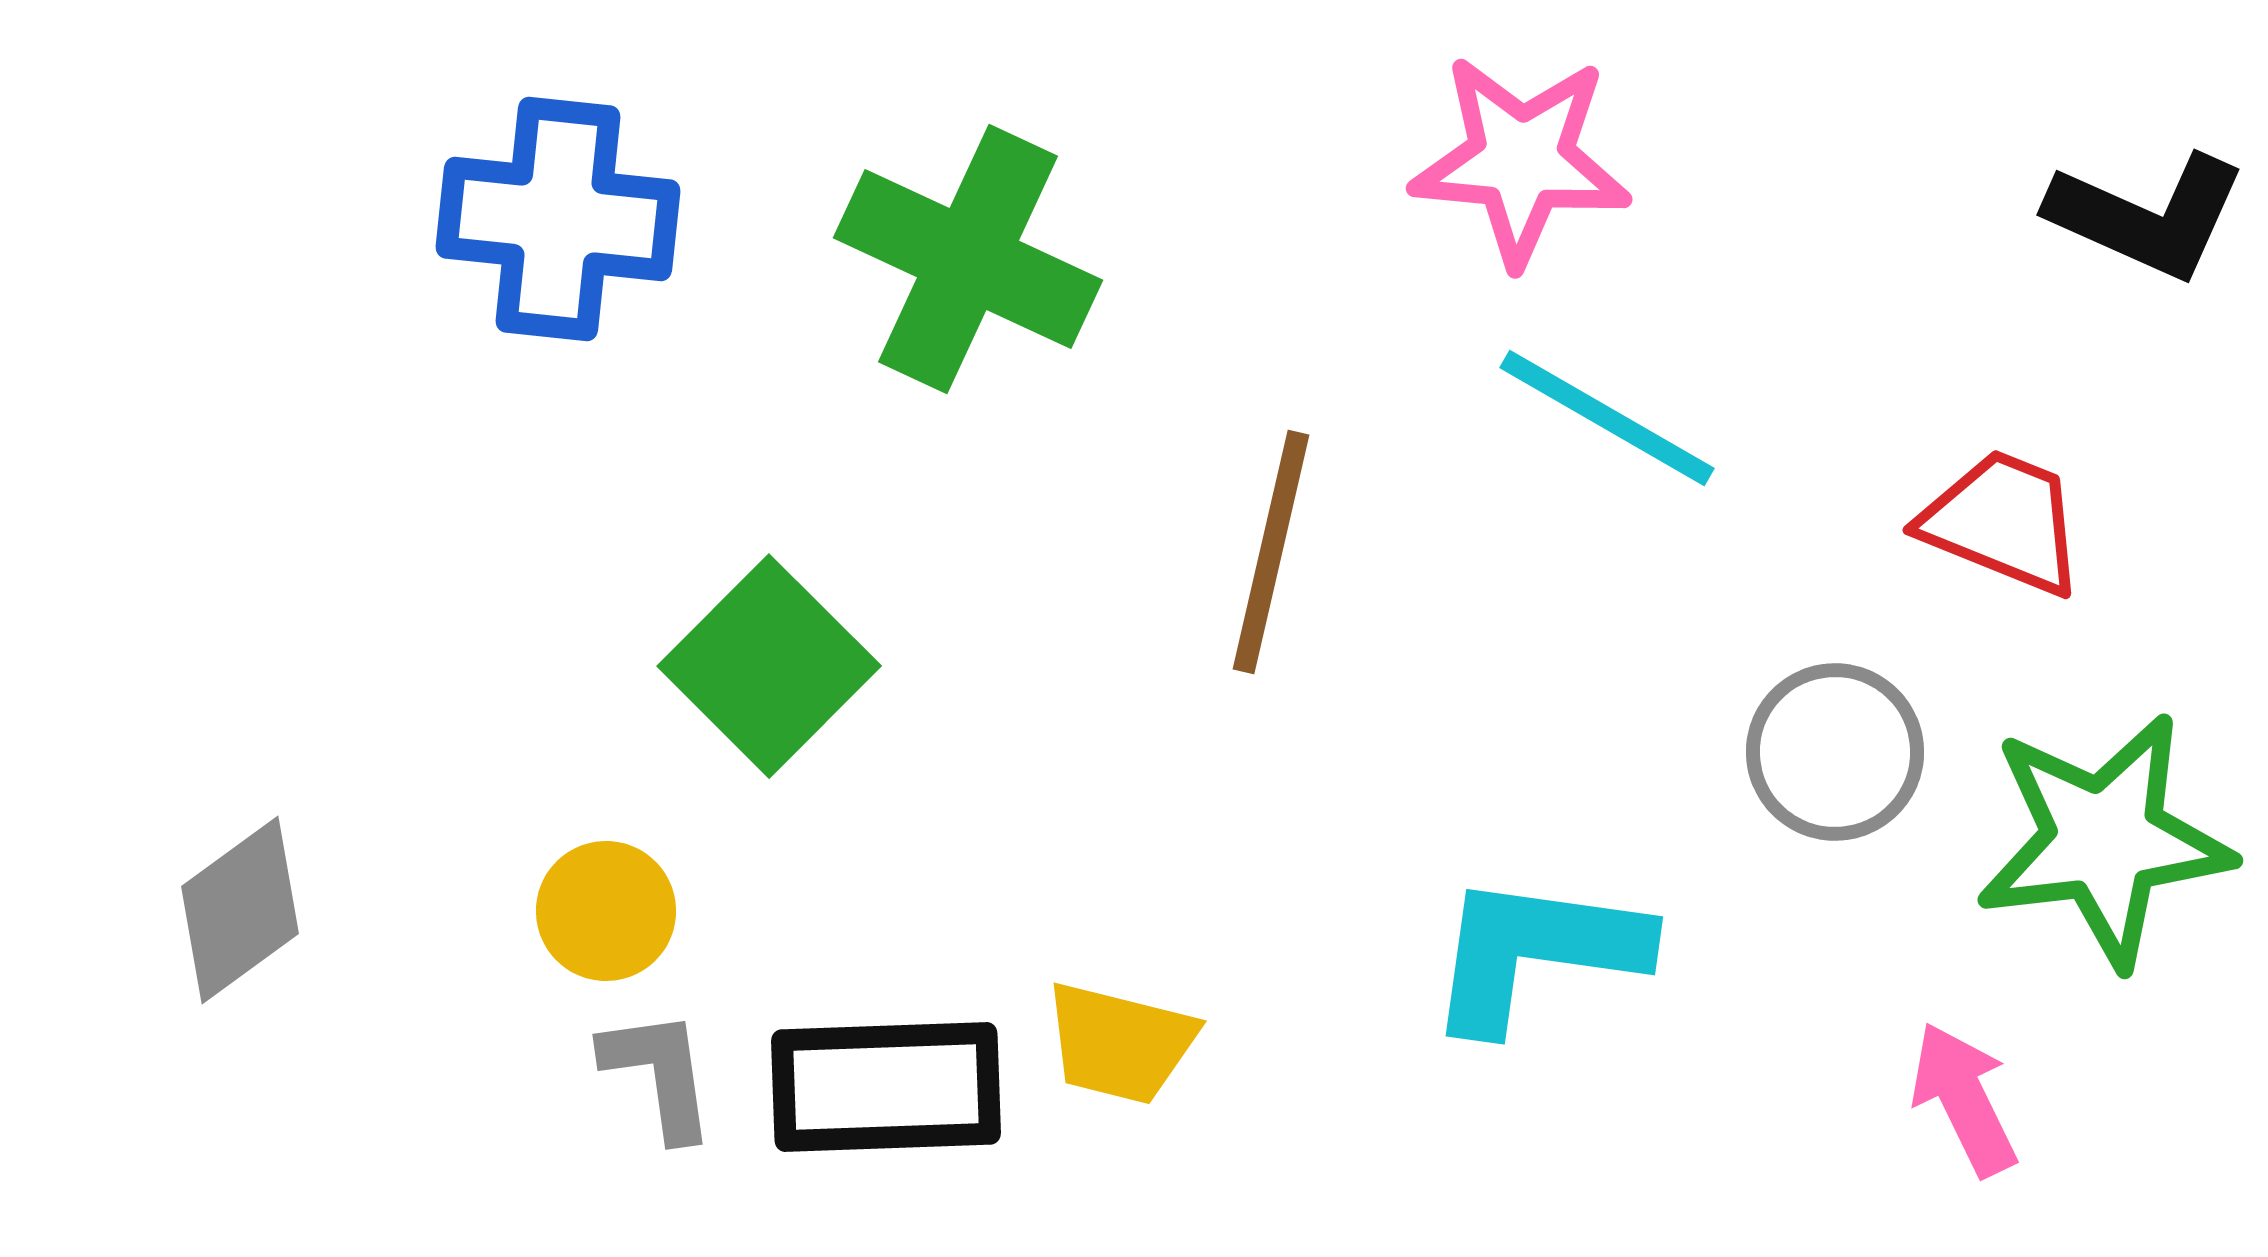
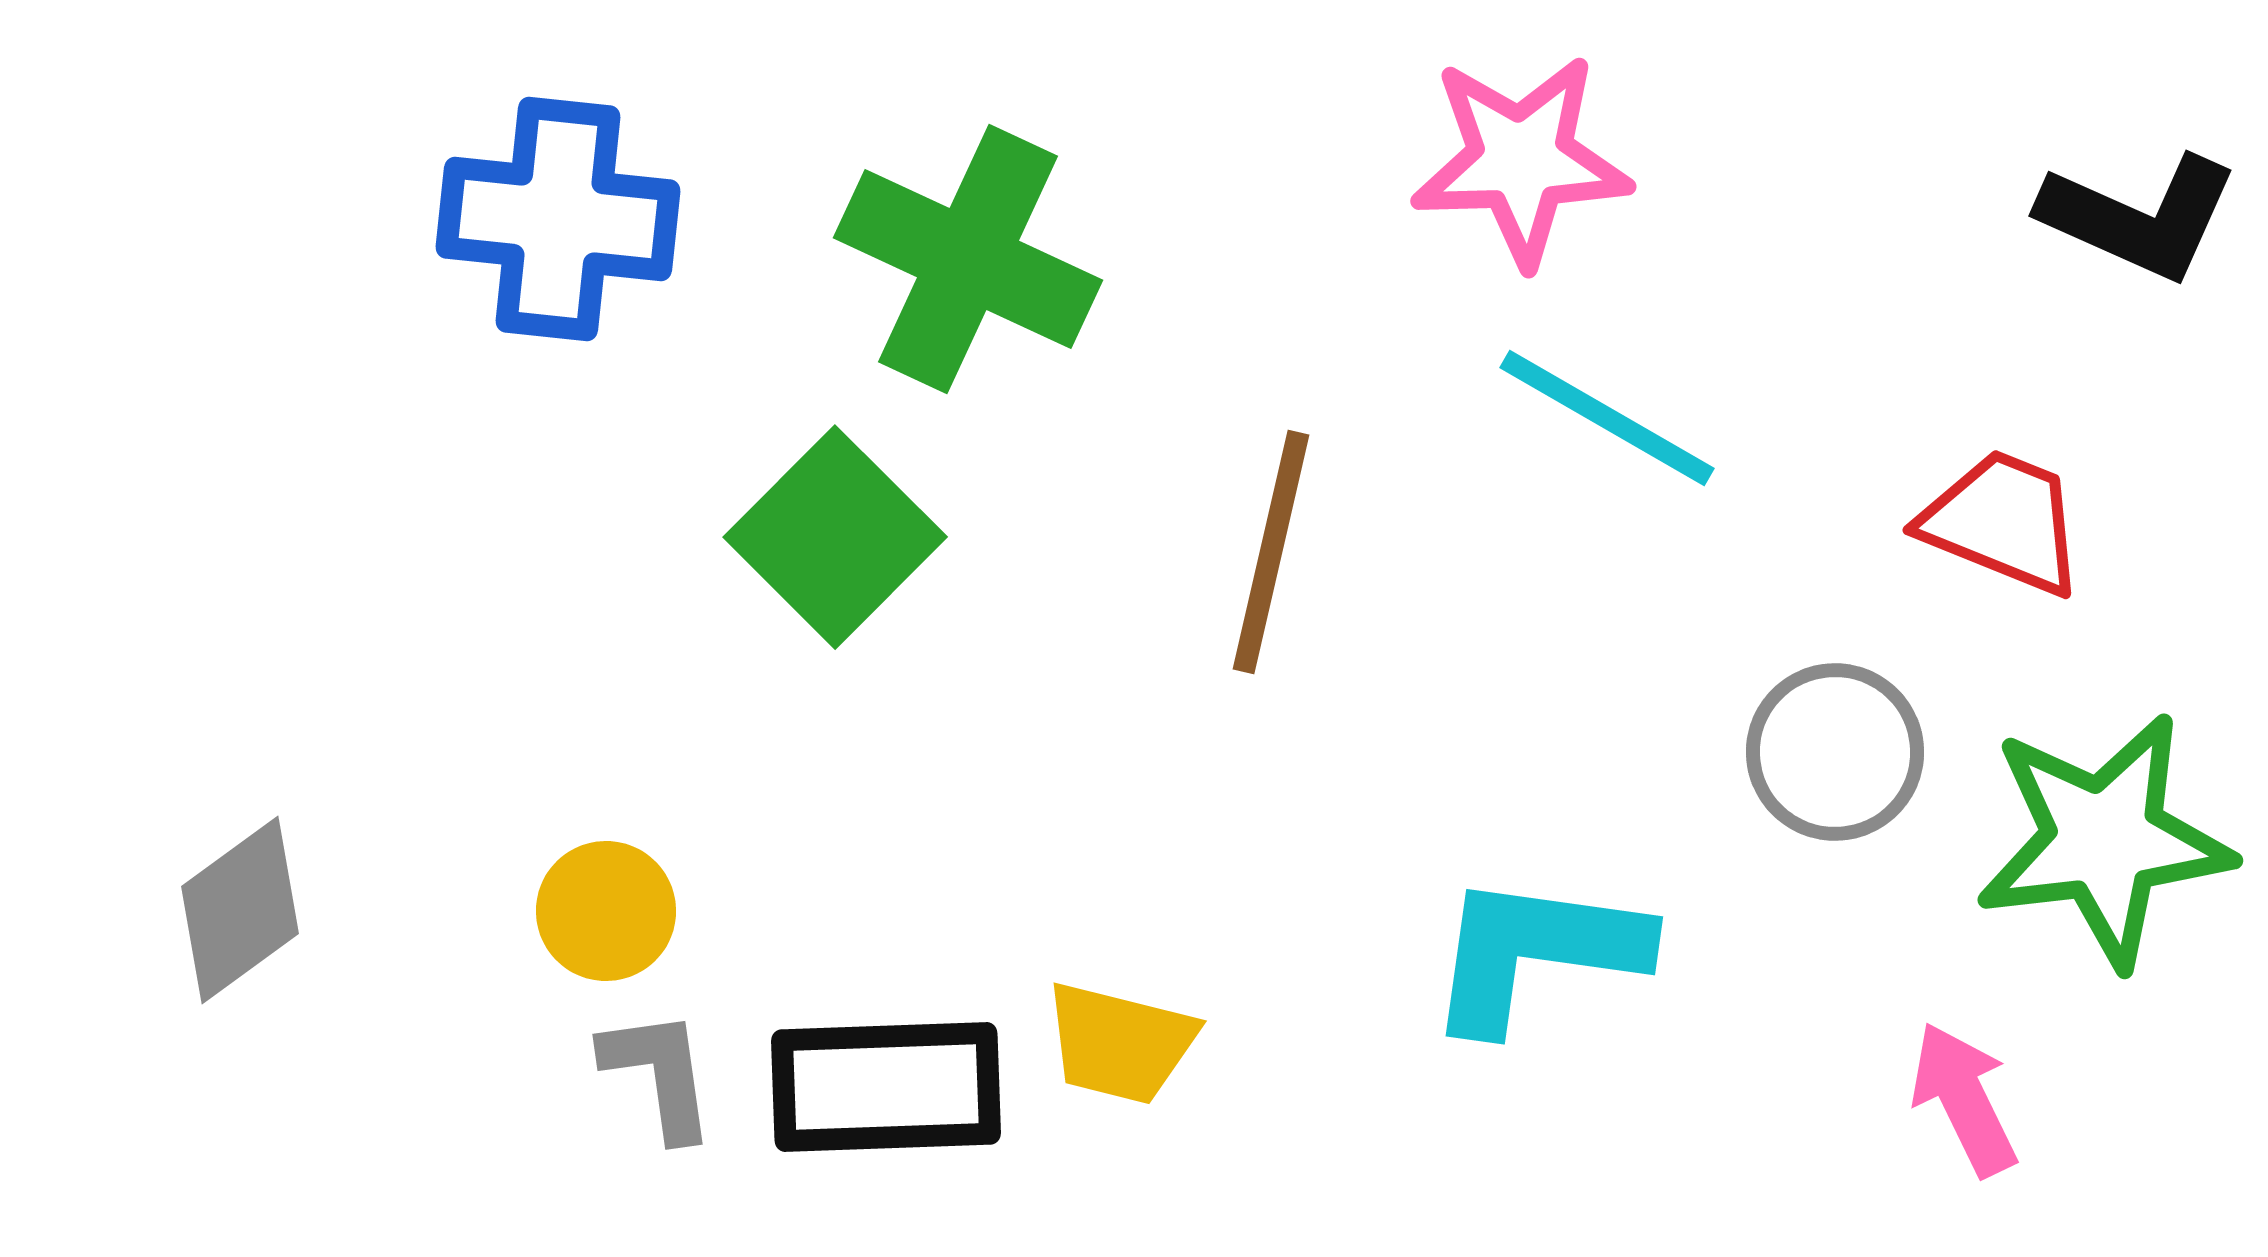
pink star: rotated 7 degrees counterclockwise
black L-shape: moved 8 px left, 1 px down
green square: moved 66 px right, 129 px up
